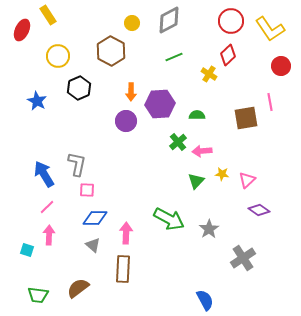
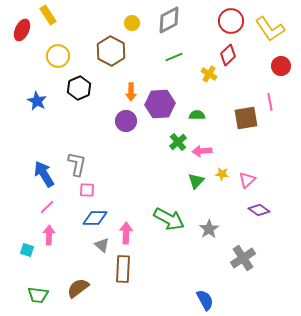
gray triangle at (93, 245): moved 9 px right
